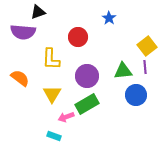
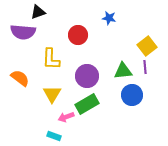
blue star: rotated 24 degrees counterclockwise
red circle: moved 2 px up
blue circle: moved 4 px left
